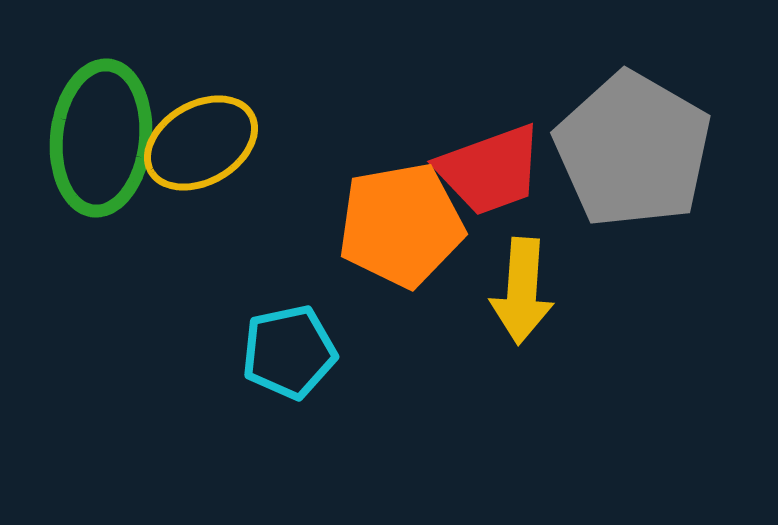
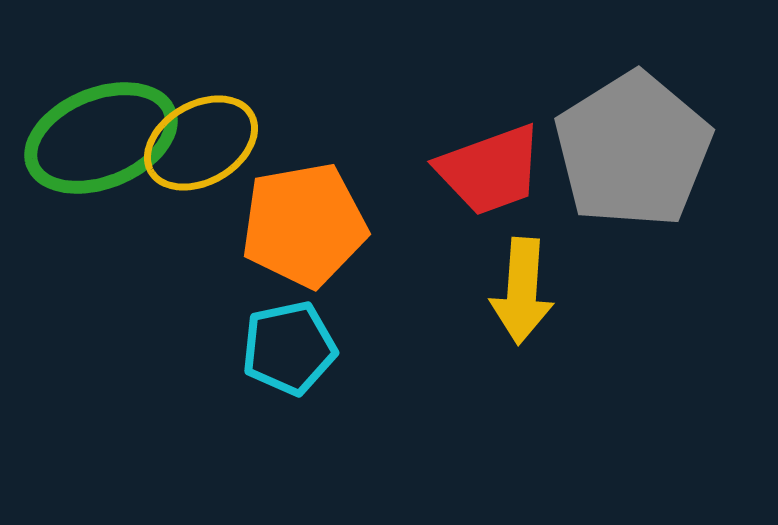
green ellipse: rotated 62 degrees clockwise
gray pentagon: rotated 10 degrees clockwise
orange pentagon: moved 97 px left
cyan pentagon: moved 4 px up
